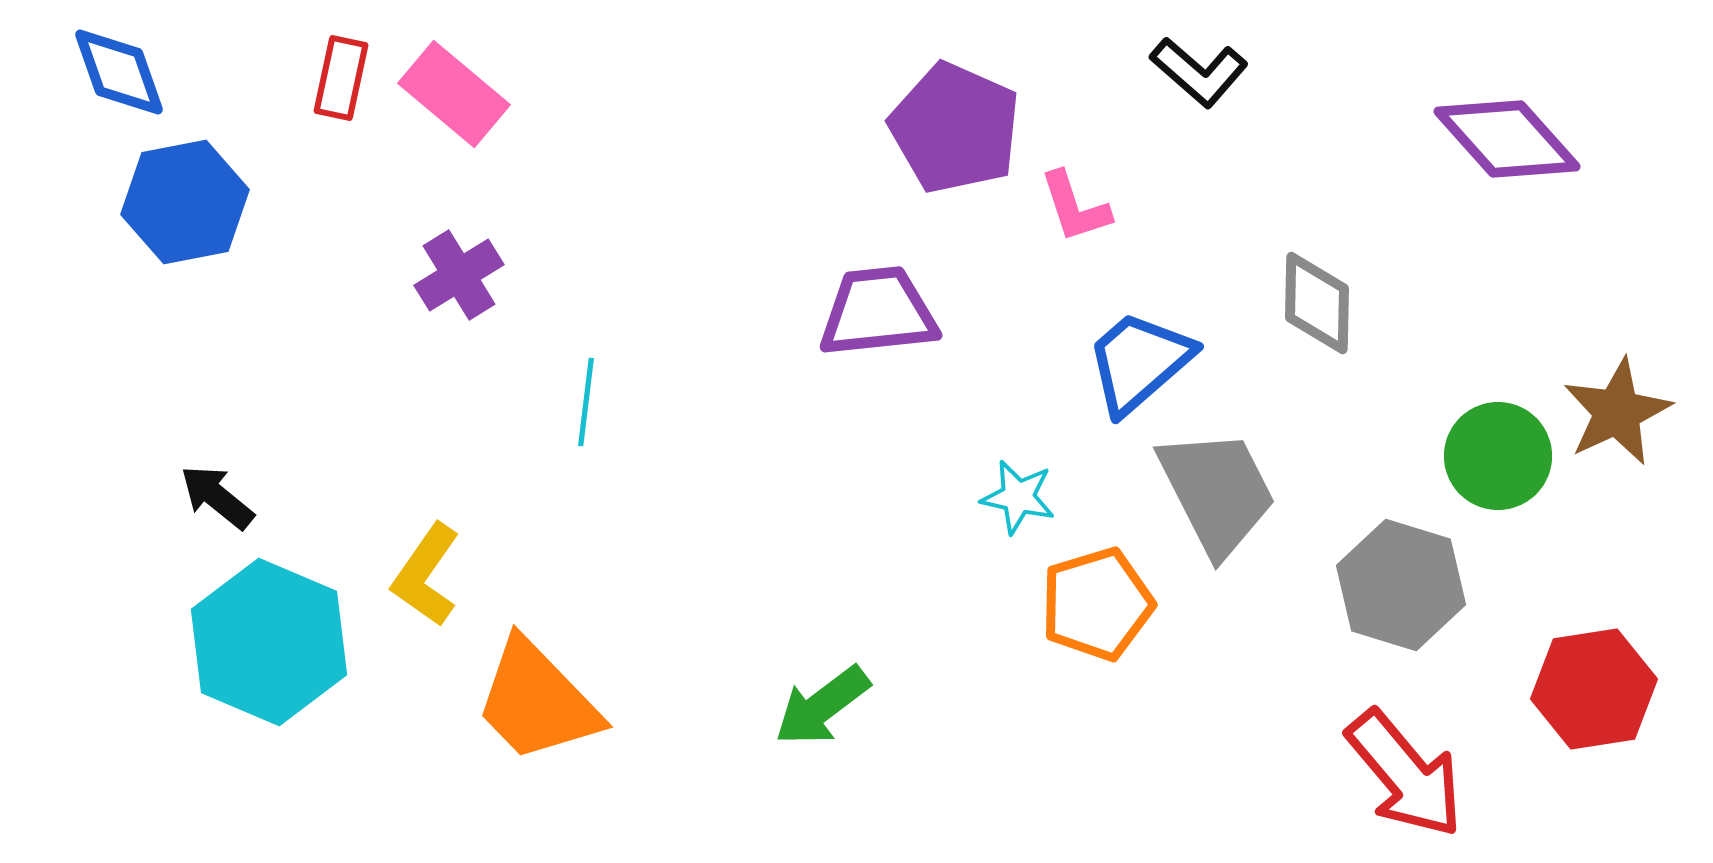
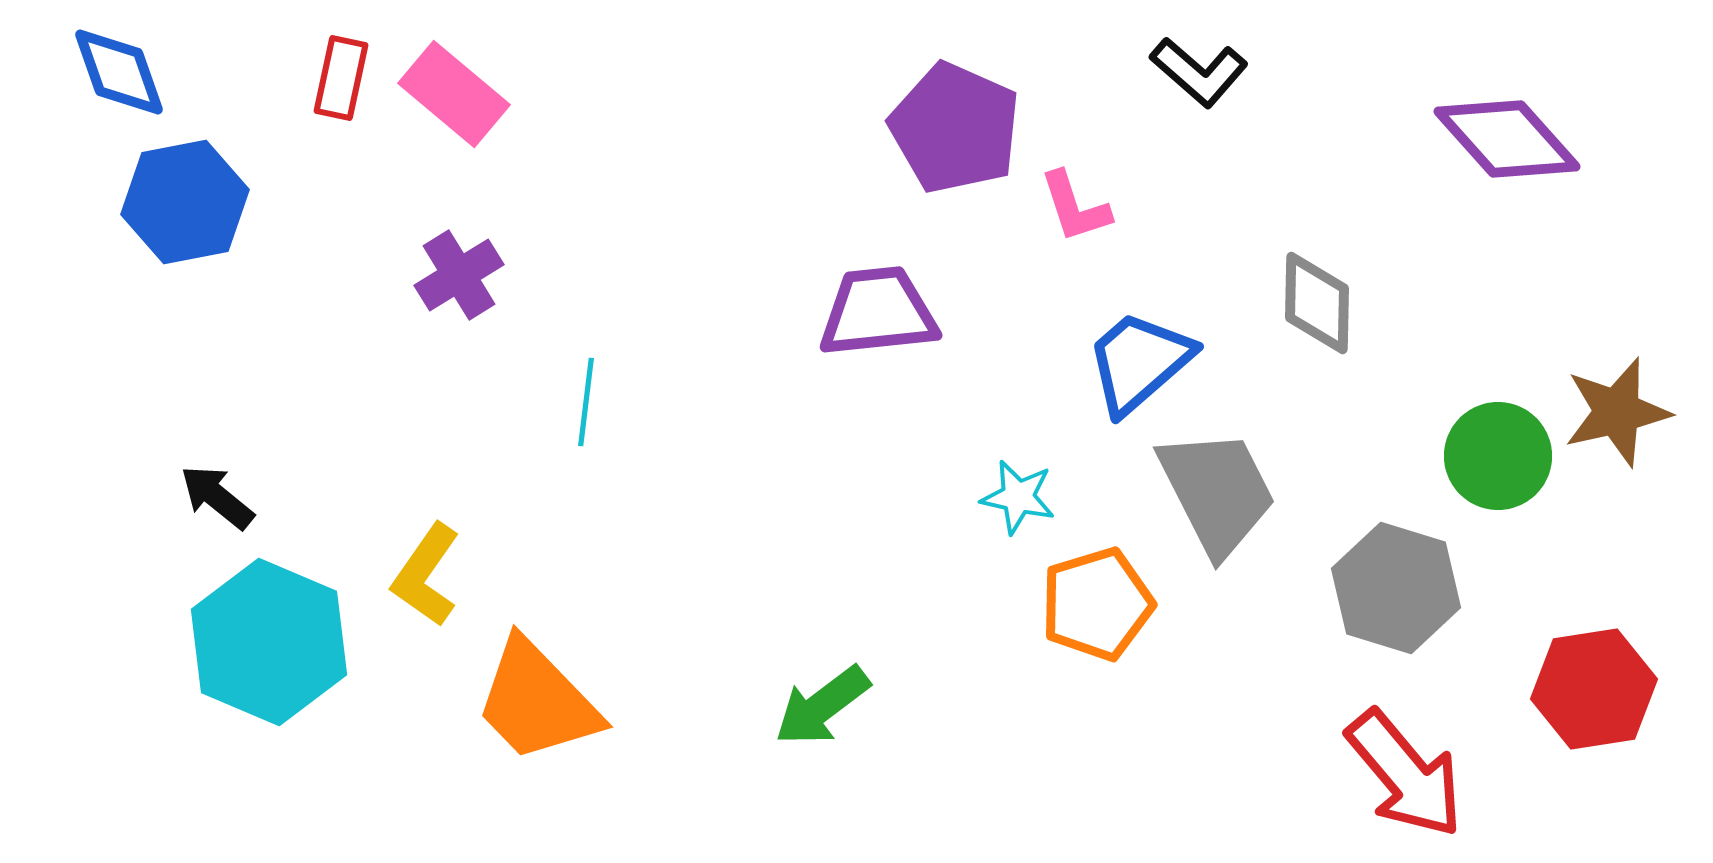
brown star: rotated 12 degrees clockwise
gray hexagon: moved 5 px left, 3 px down
